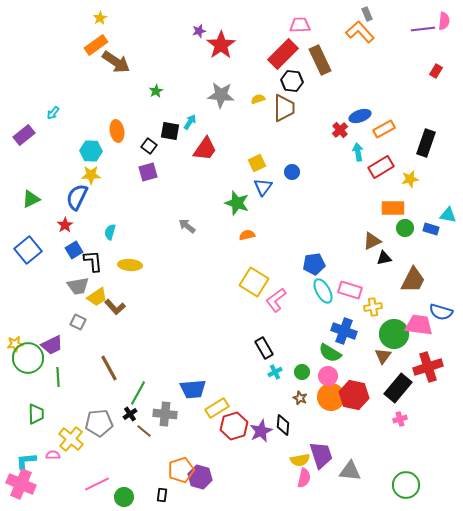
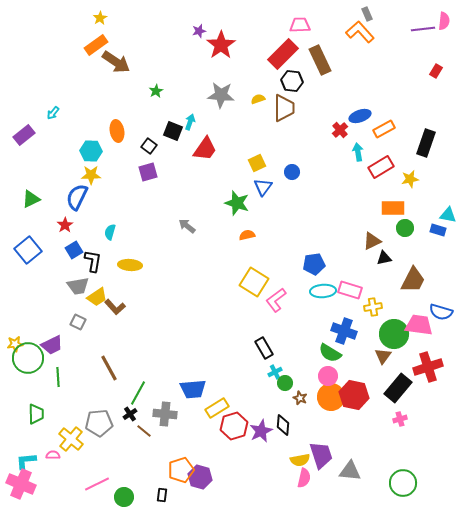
cyan arrow at (190, 122): rotated 14 degrees counterclockwise
black square at (170, 131): moved 3 px right; rotated 12 degrees clockwise
blue rectangle at (431, 229): moved 7 px right, 1 px down
black L-shape at (93, 261): rotated 15 degrees clockwise
cyan ellipse at (323, 291): rotated 65 degrees counterclockwise
green circle at (302, 372): moved 17 px left, 11 px down
green circle at (406, 485): moved 3 px left, 2 px up
